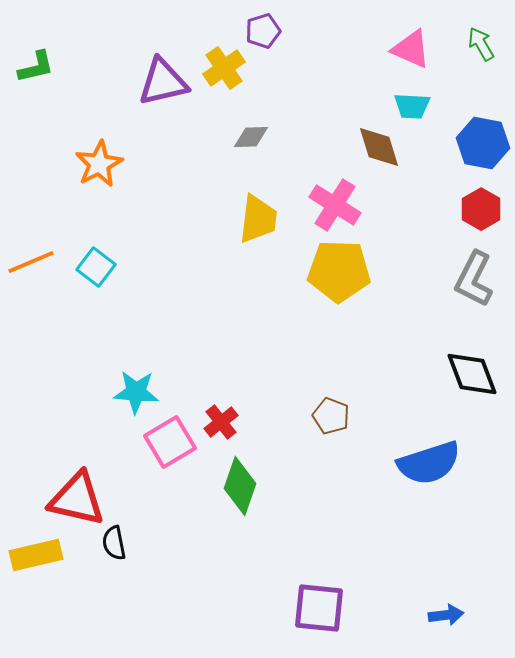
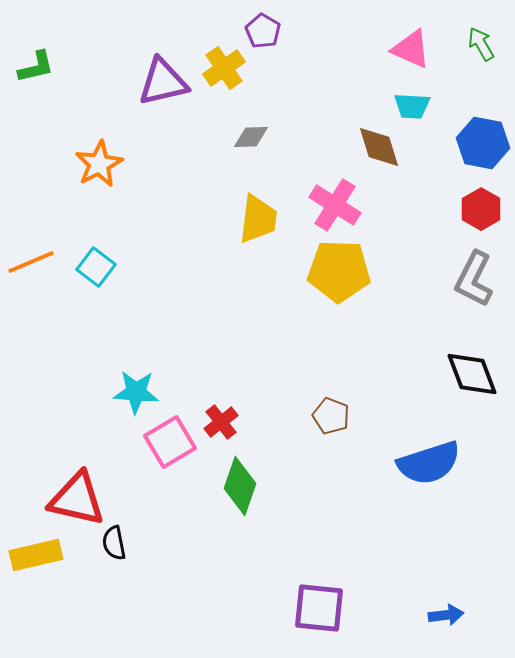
purple pentagon: rotated 24 degrees counterclockwise
